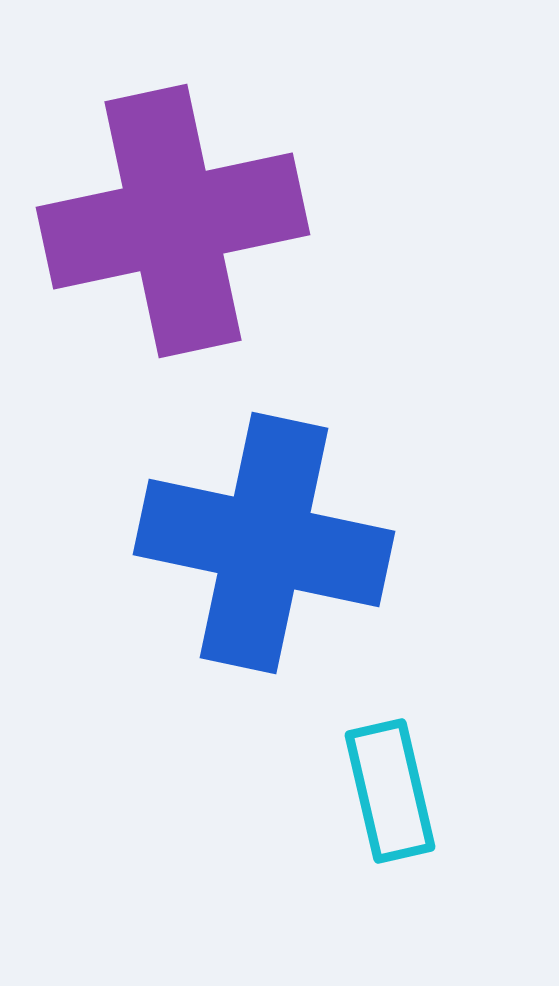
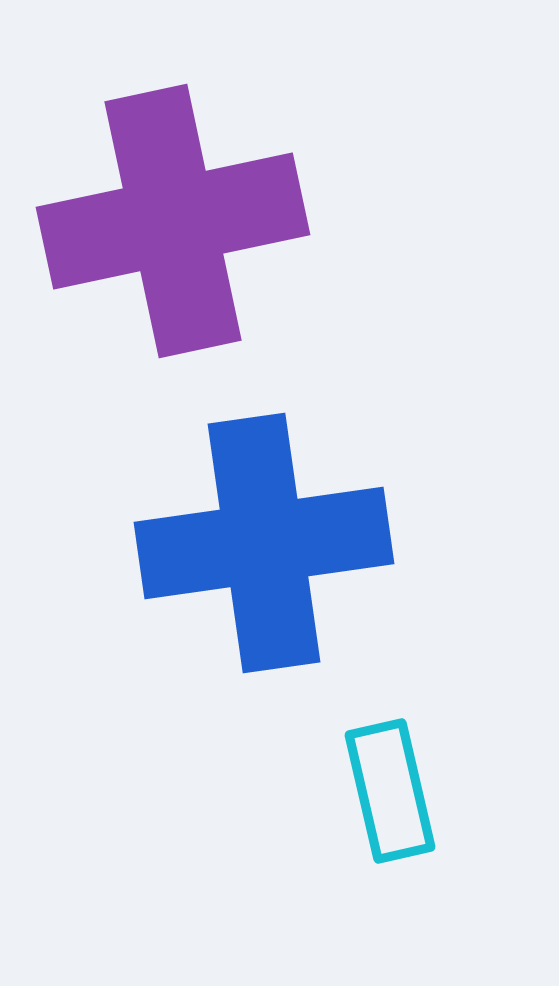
blue cross: rotated 20 degrees counterclockwise
